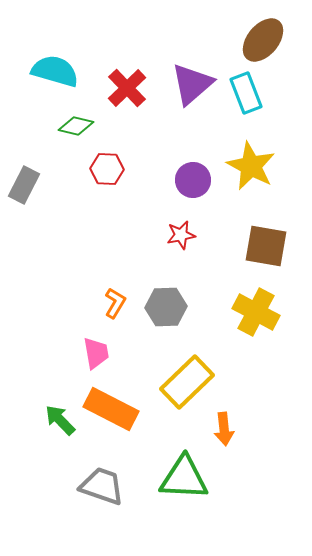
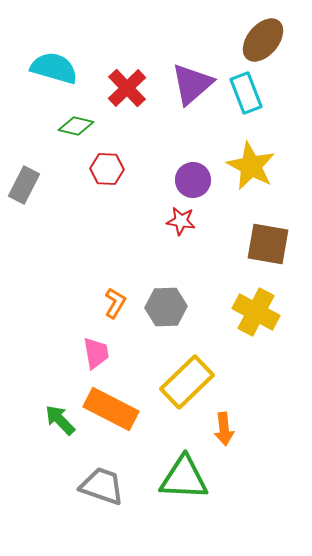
cyan semicircle: moved 1 px left, 3 px up
red star: moved 14 px up; rotated 20 degrees clockwise
brown square: moved 2 px right, 2 px up
